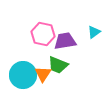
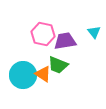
cyan triangle: rotated 32 degrees counterclockwise
orange triangle: rotated 30 degrees counterclockwise
